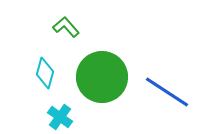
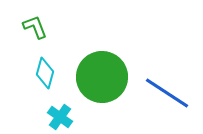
green L-shape: moved 31 px left; rotated 20 degrees clockwise
blue line: moved 1 px down
